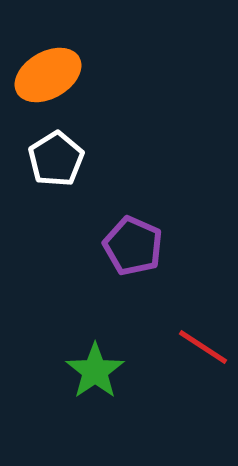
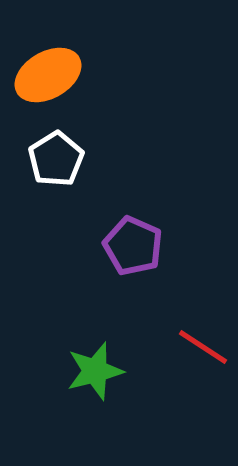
green star: rotated 20 degrees clockwise
